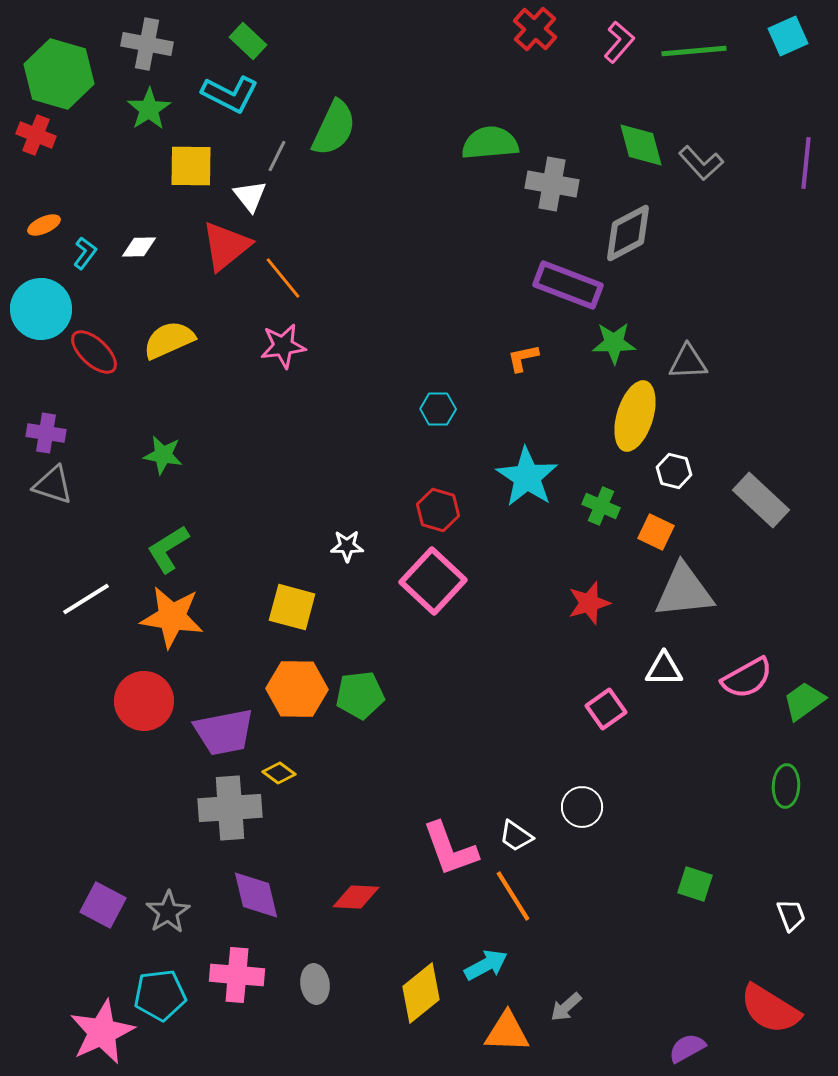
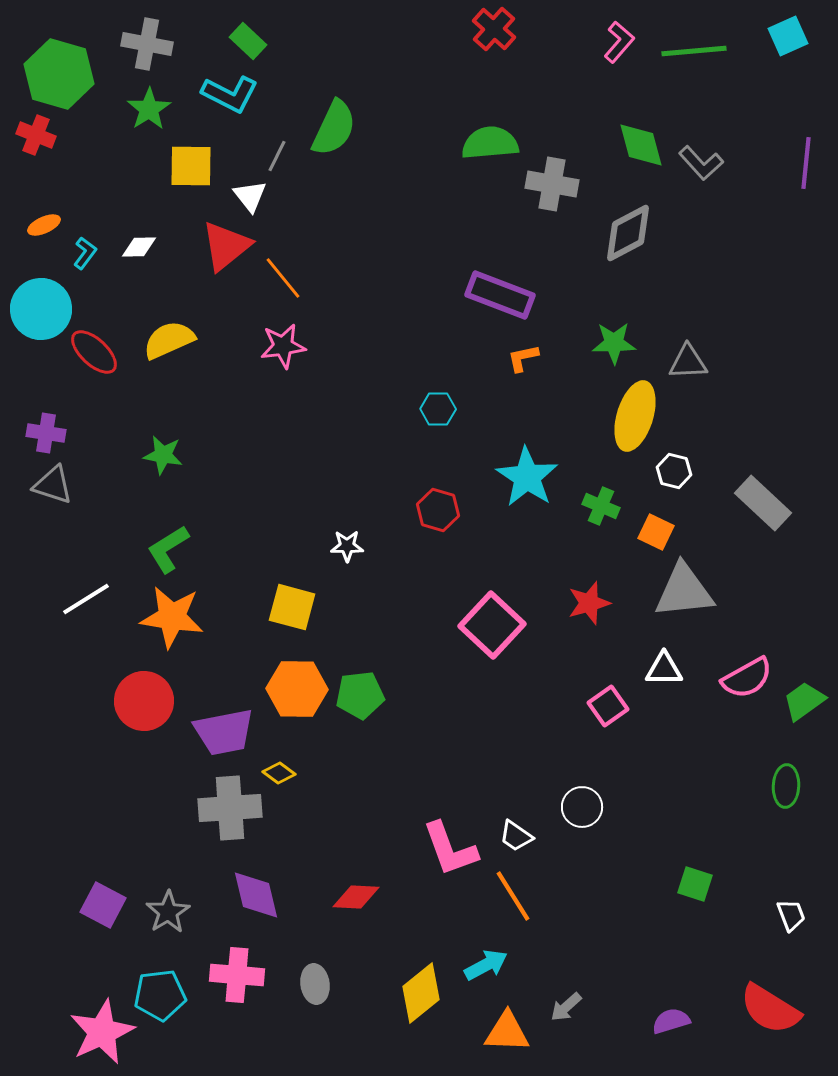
red cross at (535, 29): moved 41 px left
purple rectangle at (568, 285): moved 68 px left, 10 px down
gray rectangle at (761, 500): moved 2 px right, 3 px down
pink square at (433, 581): moved 59 px right, 44 px down
pink square at (606, 709): moved 2 px right, 3 px up
purple semicircle at (687, 1048): moved 16 px left, 27 px up; rotated 12 degrees clockwise
